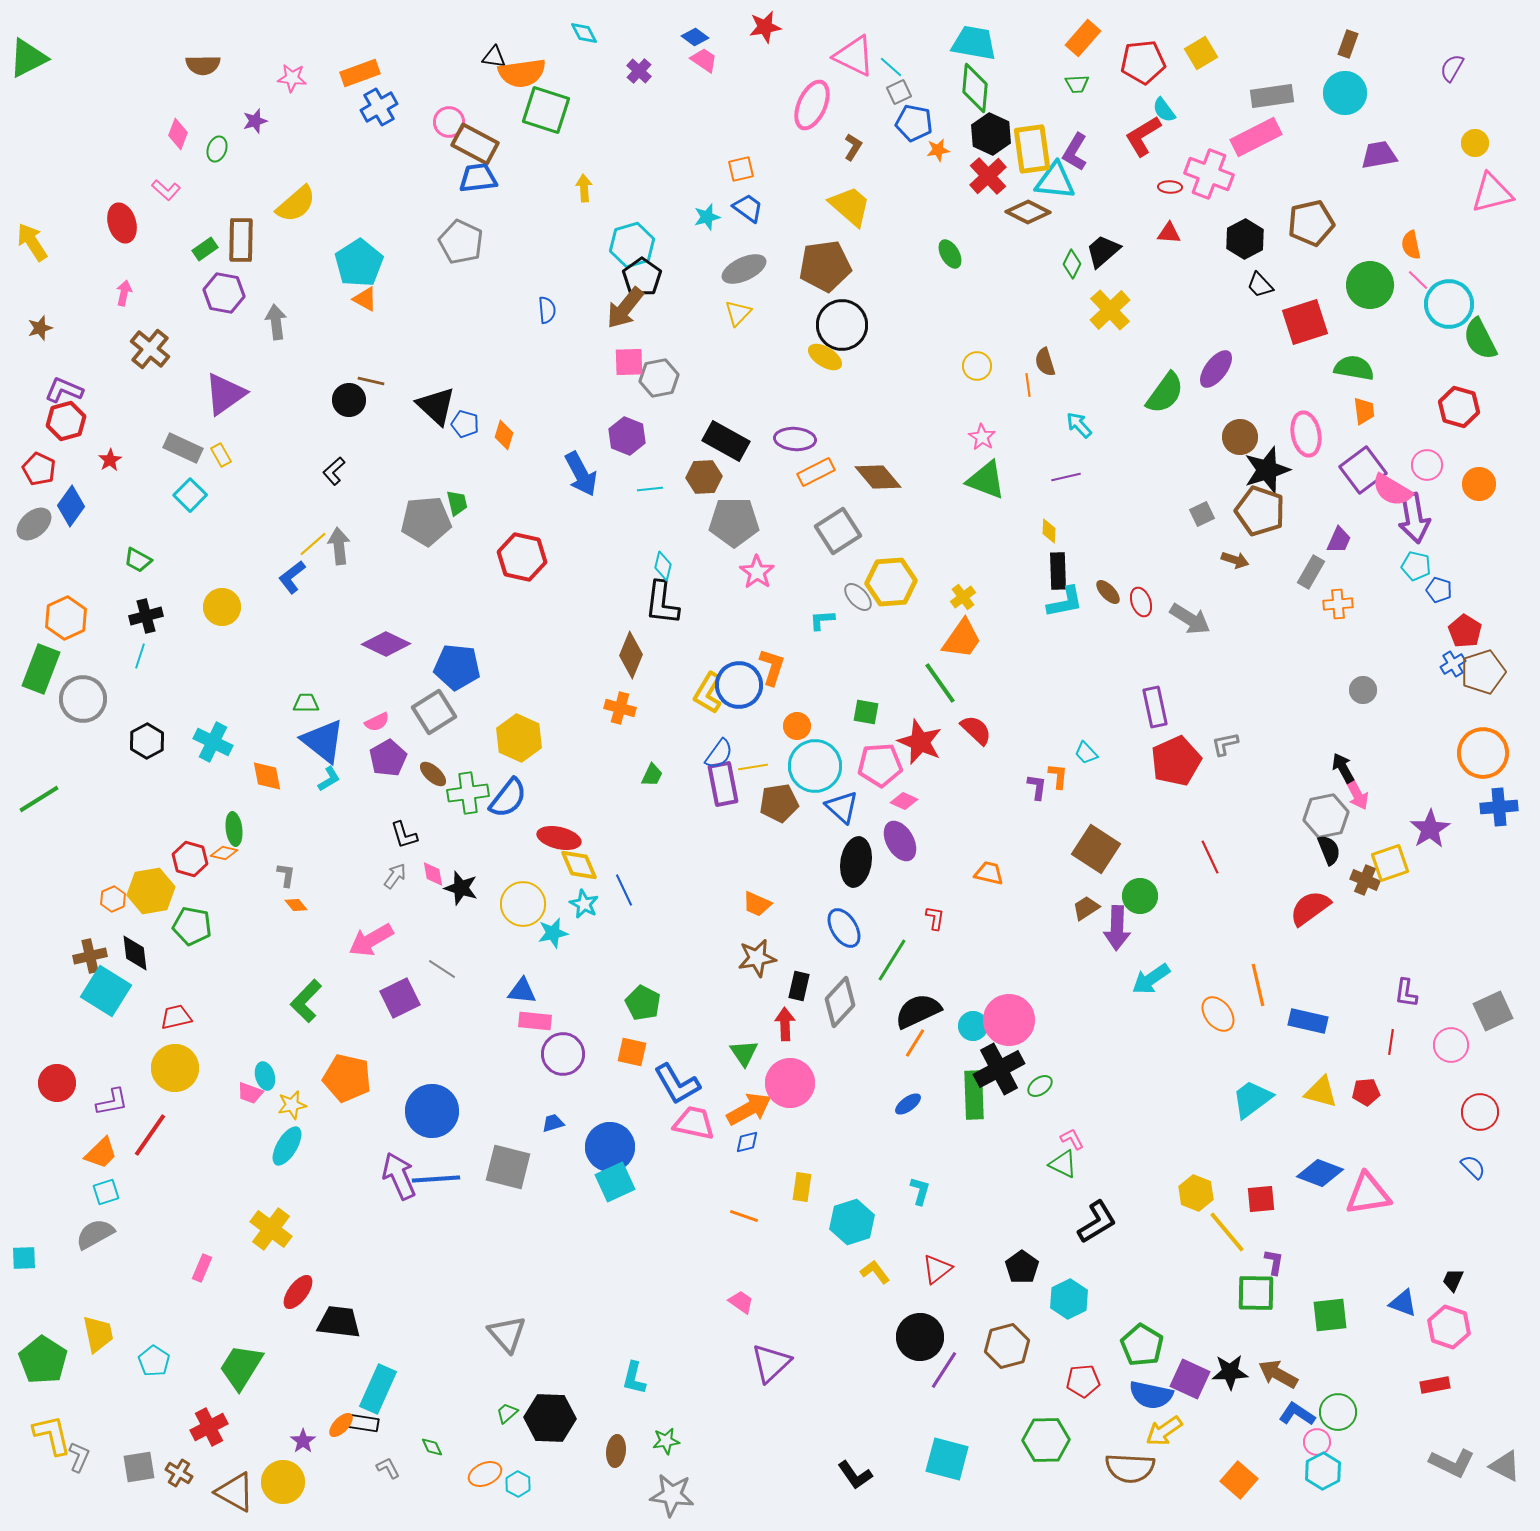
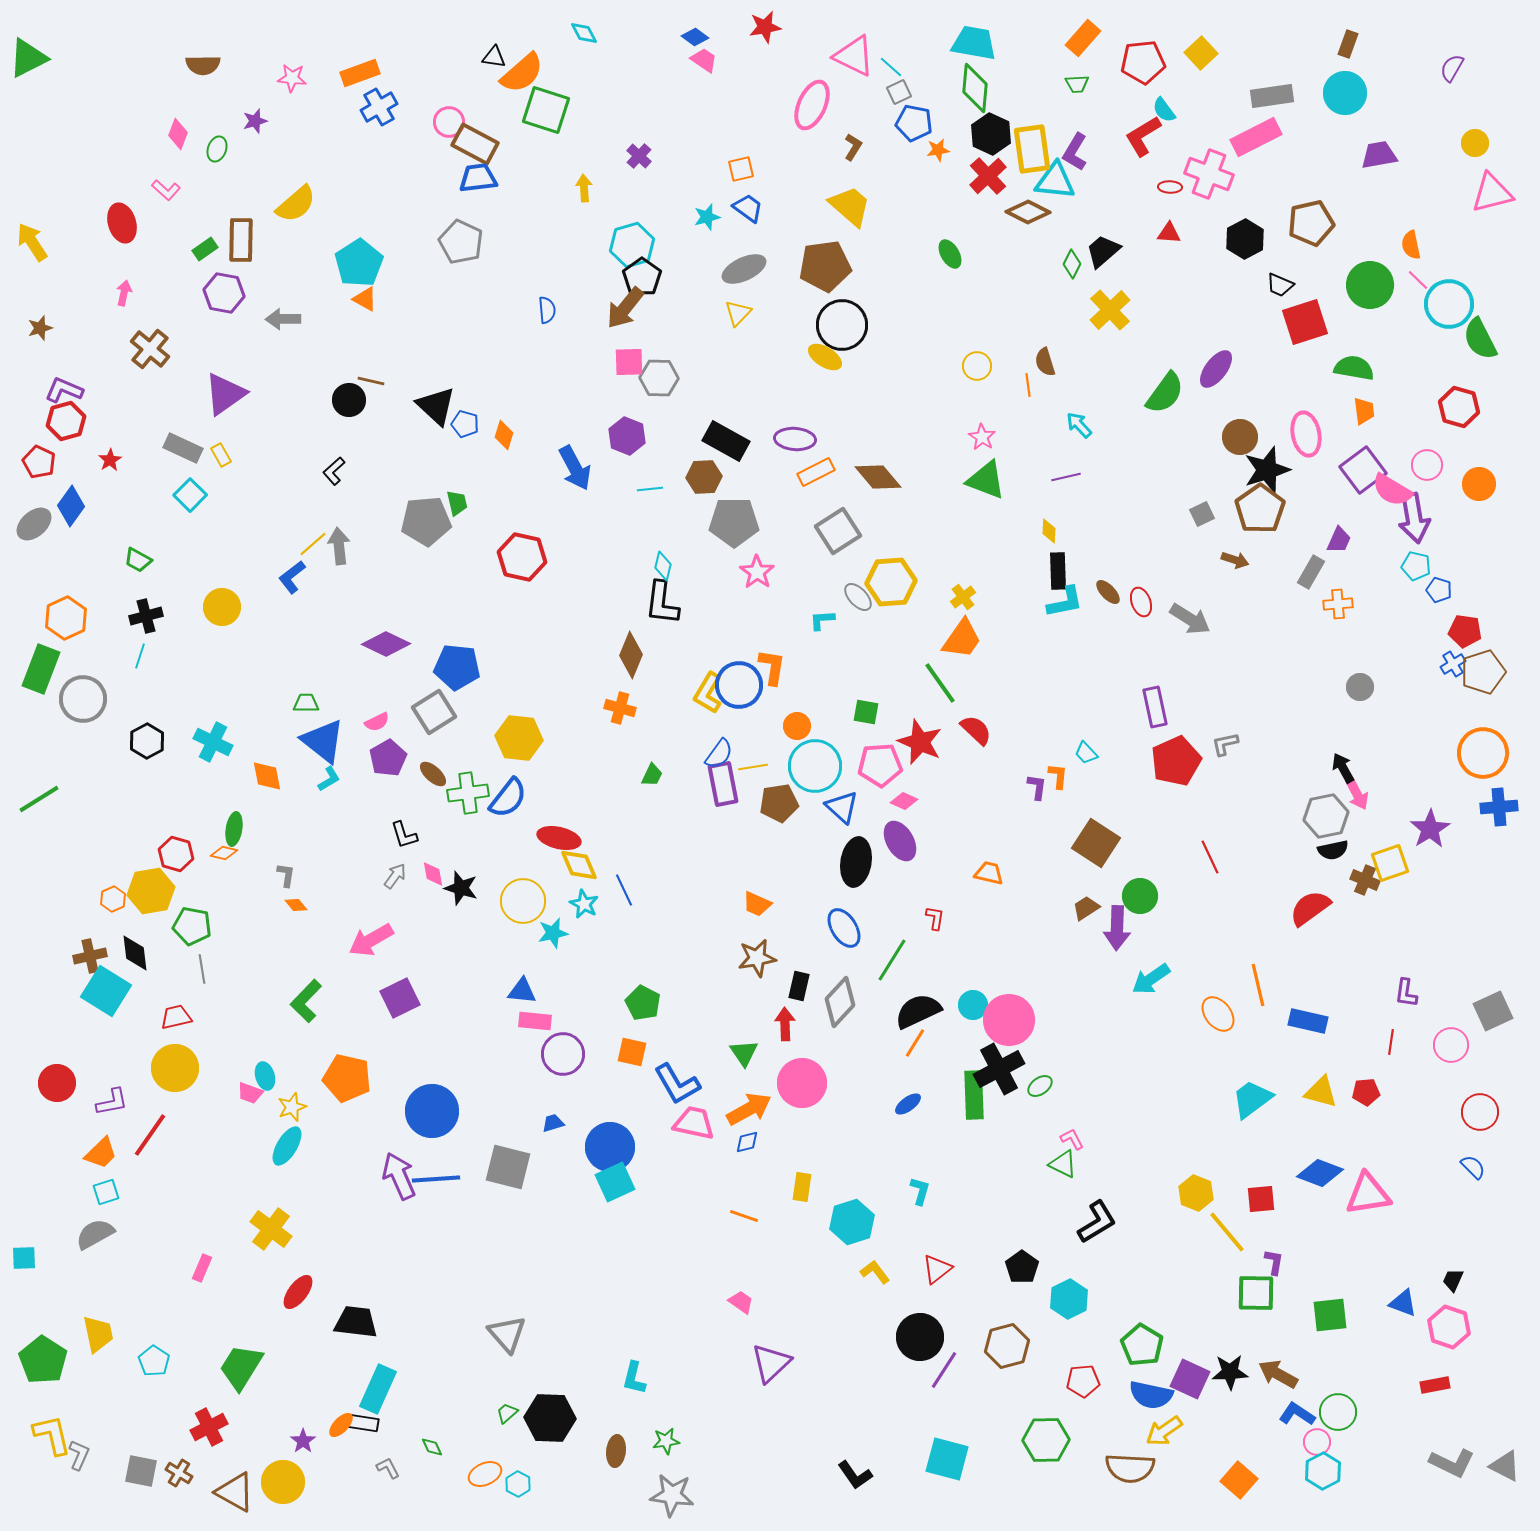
yellow square at (1201, 53): rotated 12 degrees counterclockwise
purple cross at (639, 71): moved 85 px down
orange semicircle at (522, 73): rotated 33 degrees counterclockwise
black trapezoid at (1260, 285): moved 20 px right; rotated 24 degrees counterclockwise
gray arrow at (276, 322): moved 7 px right, 3 px up; rotated 84 degrees counterclockwise
gray hexagon at (659, 378): rotated 12 degrees clockwise
red pentagon at (39, 469): moved 7 px up
blue arrow at (581, 474): moved 6 px left, 6 px up
brown pentagon at (1260, 511): moved 2 px up; rotated 18 degrees clockwise
red pentagon at (1465, 631): rotated 24 degrees counterclockwise
orange L-shape at (772, 667): rotated 9 degrees counterclockwise
gray circle at (1363, 690): moved 3 px left, 3 px up
yellow hexagon at (519, 738): rotated 18 degrees counterclockwise
green ellipse at (234, 829): rotated 16 degrees clockwise
brown square at (1096, 849): moved 6 px up
black semicircle at (1329, 850): moved 4 px right; rotated 100 degrees clockwise
red hexagon at (190, 859): moved 14 px left, 5 px up
yellow circle at (523, 904): moved 3 px up
gray line at (442, 969): moved 240 px left; rotated 48 degrees clockwise
cyan circle at (973, 1026): moved 21 px up
pink circle at (790, 1083): moved 12 px right
yellow star at (292, 1105): moved 2 px down; rotated 8 degrees counterclockwise
black trapezoid at (339, 1322): moved 17 px right
gray L-shape at (79, 1457): moved 2 px up
gray square at (139, 1467): moved 2 px right, 4 px down; rotated 20 degrees clockwise
